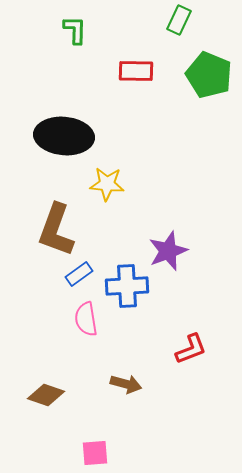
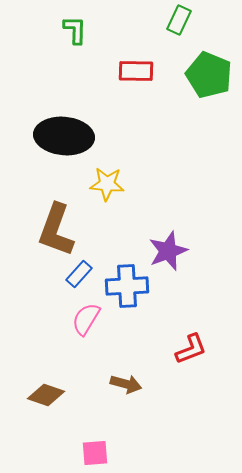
blue rectangle: rotated 12 degrees counterclockwise
pink semicircle: rotated 40 degrees clockwise
